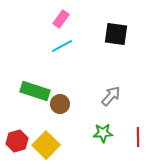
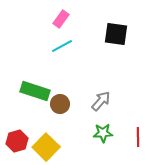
gray arrow: moved 10 px left, 5 px down
yellow square: moved 2 px down
